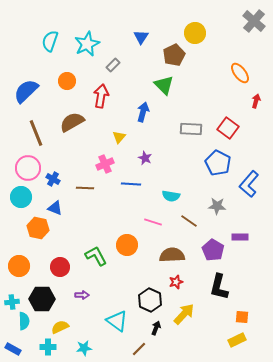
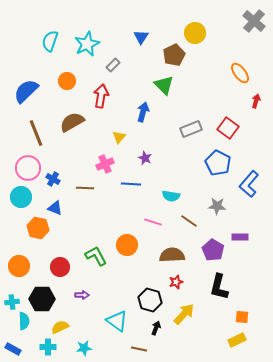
gray rectangle at (191, 129): rotated 25 degrees counterclockwise
black hexagon at (150, 300): rotated 10 degrees counterclockwise
brown line at (139, 349): rotated 56 degrees clockwise
